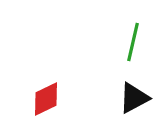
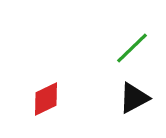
green line: moved 1 px left, 6 px down; rotated 33 degrees clockwise
